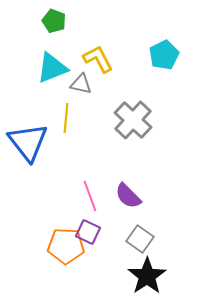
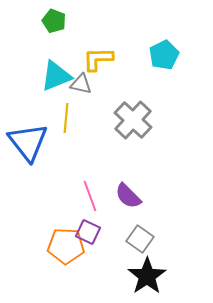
yellow L-shape: rotated 64 degrees counterclockwise
cyan triangle: moved 4 px right, 8 px down
